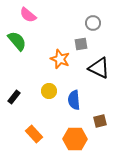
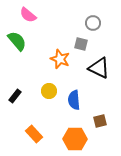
gray square: rotated 24 degrees clockwise
black rectangle: moved 1 px right, 1 px up
